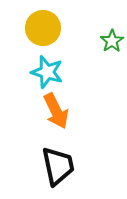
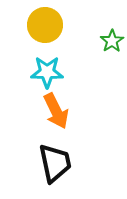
yellow circle: moved 2 px right, 3 px up
cyan star: rotated 16 degrees counterclockwise
black trapezoid: moved 3 px left, 3 px up
